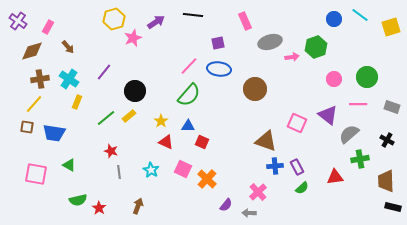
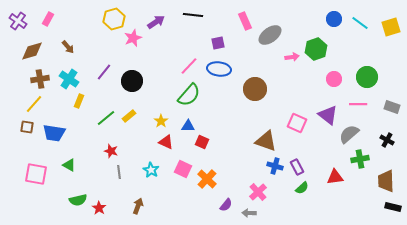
cyan line at (360, 15): moved 8 px down
pink rectangle at (48, 27): moved 8 px up
gray ellipse at (270, 42): moved 7 px up; rotated 20 degrees counterclockwise
green hexagon at (316, 47): moved 2 px down
black circle at (135, 91): moved 3 px left, 10 px up
yellow rectangle at (77, 102): moved 2 px right, 1 px up
blue cross at (275, 166): rotated 21 degrees clockwise
